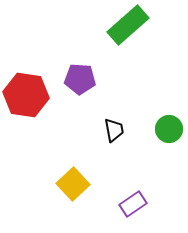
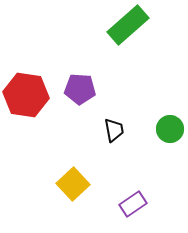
purple pentagon: moved 10 px down
green circle: moved 1 px right
